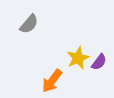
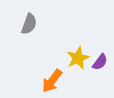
gray semicircle: rotated 20 degrees counterclockwise
purple semicircle: moved 1 px right
